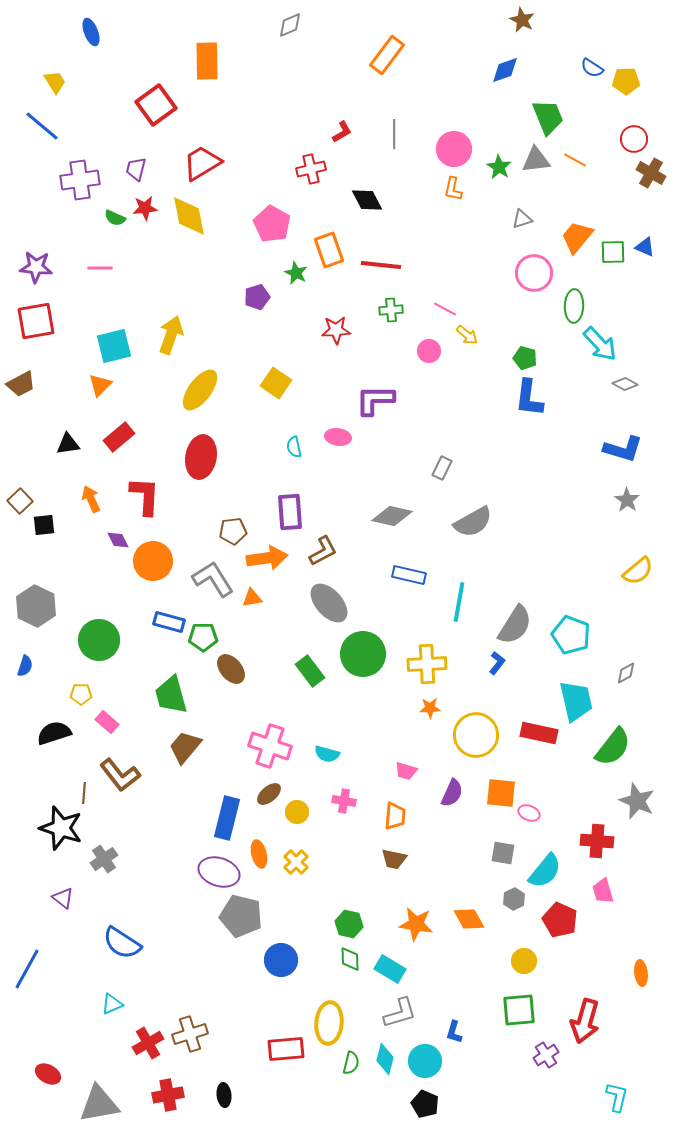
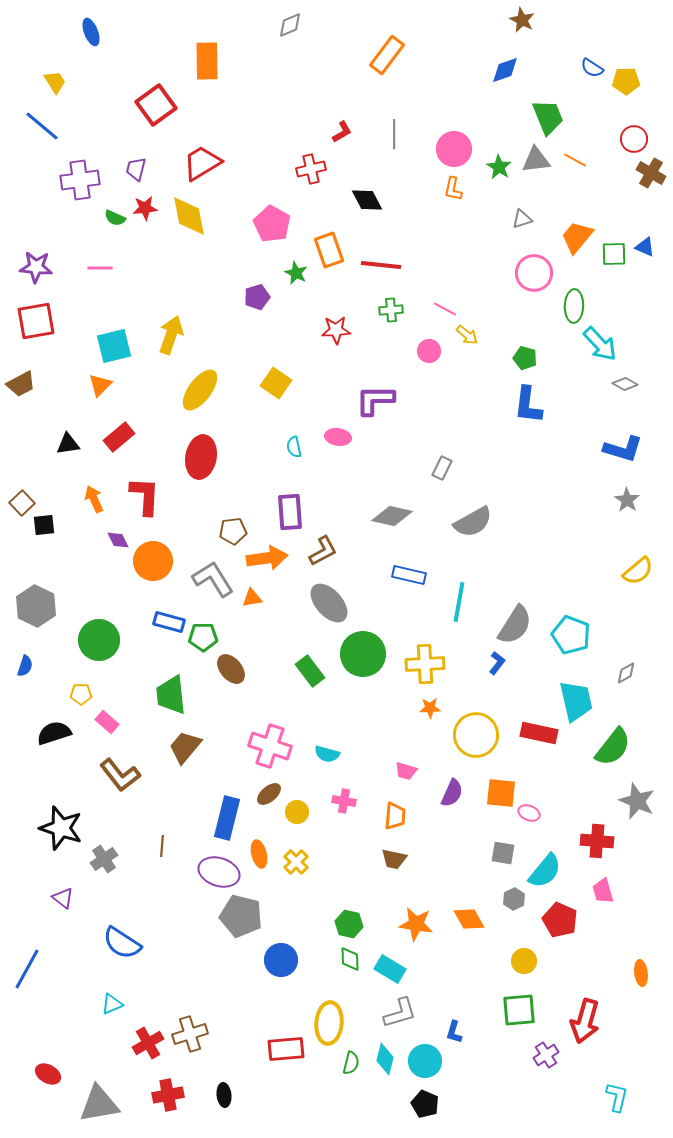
green square at (613, 252): moved 1 px right, 2 px down
blue L-shape at (529, 398): moved 1 px left, 7 px down
orange arrow at (91, 499): moved 3 px right
brown square at (20, 501): moved 2 px right, 2 px down
yellow cross at (427, 664): moved 2 px left
green trapezoid at (171, 695): rotated 9 degrees clockwise
brown line at (84, 793): moved 78 px right, 53 px down
